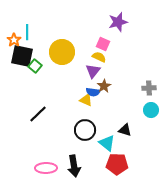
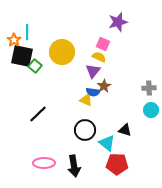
pink ellipse: moved 2 px left, 5 px up
